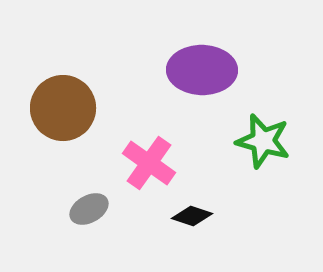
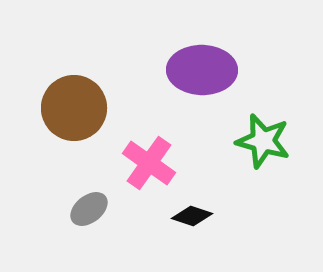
brown circle: moved 11 px right
gray ellipse: rotated 9 degrees counterclockwise
